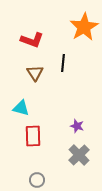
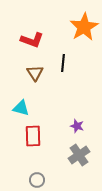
gray cross: rotated 10 degrees clockwise
